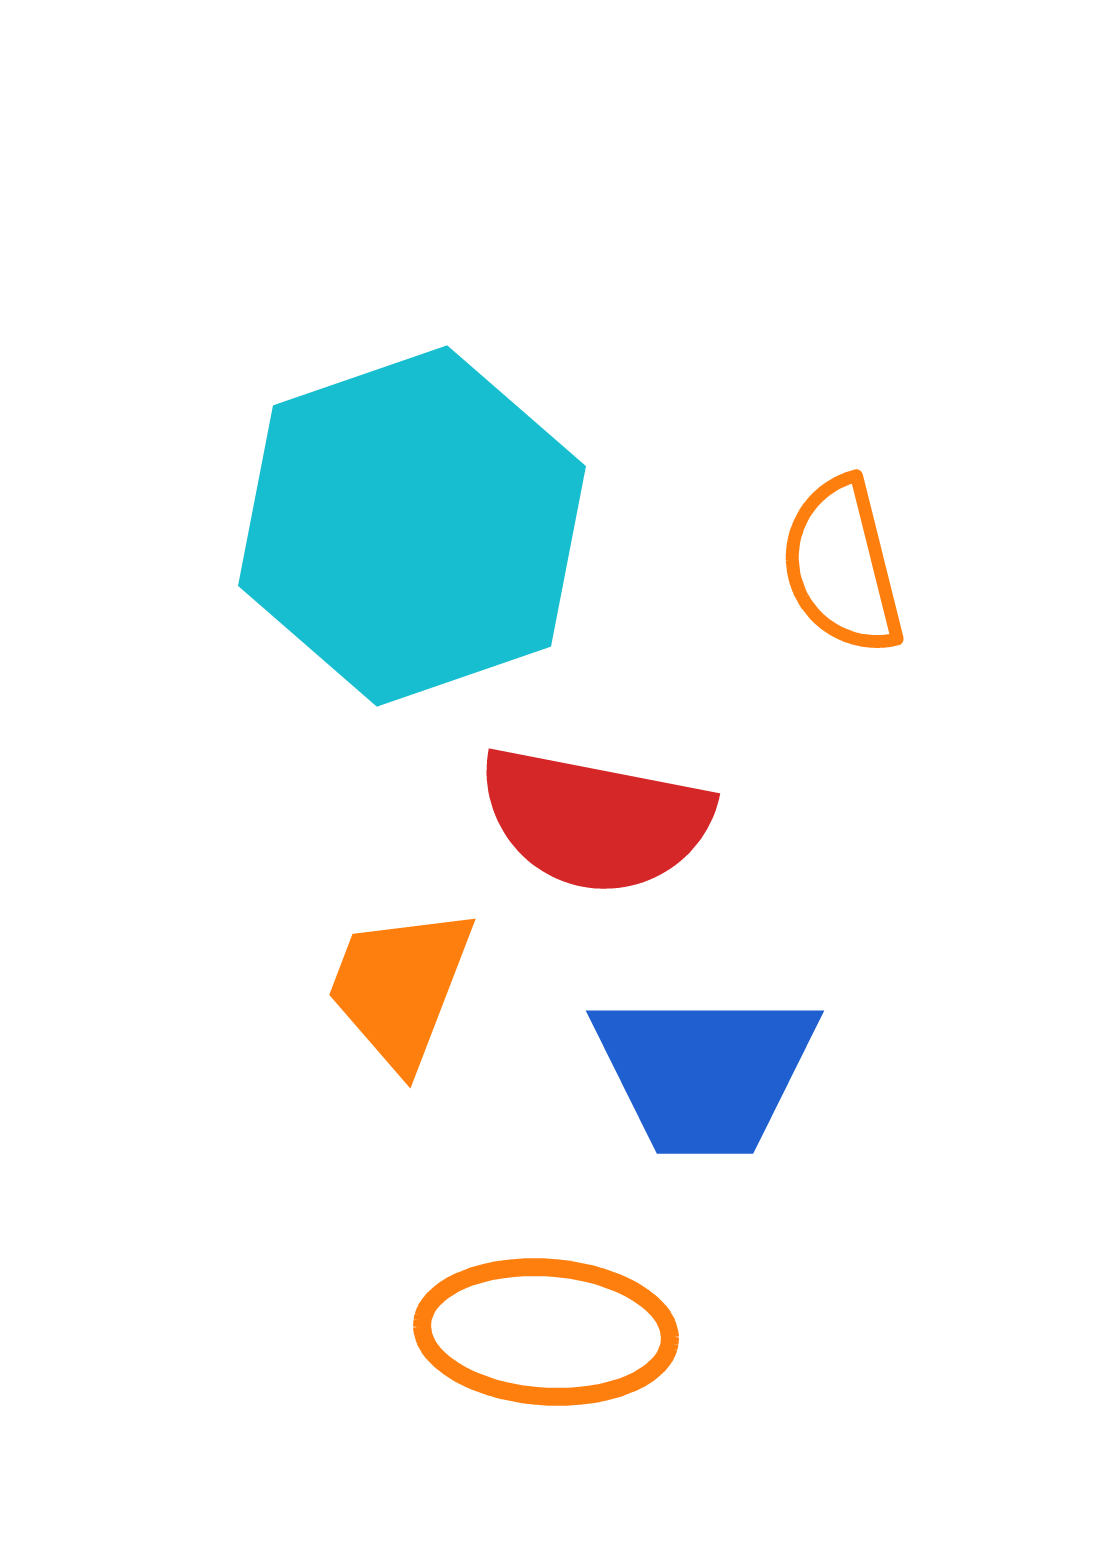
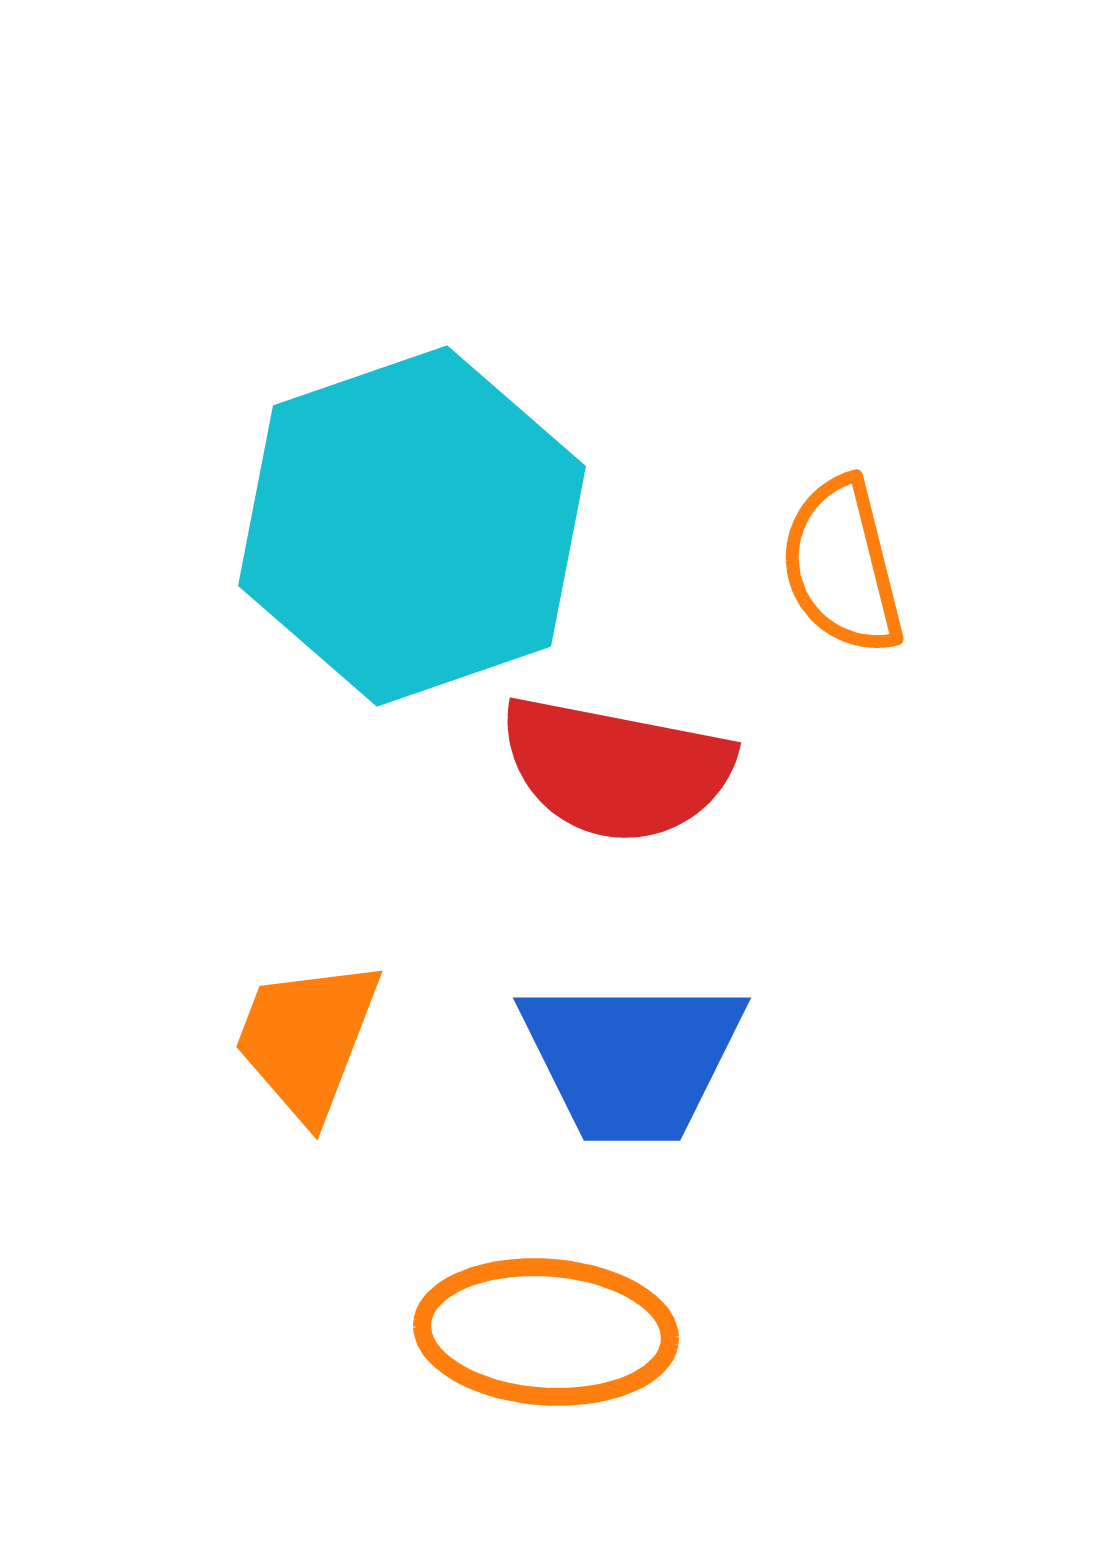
red semicircle: moved 21 px right, 51 px up
orange trapezoid: moved 93 px left, 52 px down
blue trapezoid: moved 73 px left, 13 px up
